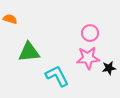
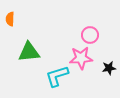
orange semicircle: rotated 104 degrees counterclockwise
pink circle: moved 2 px down
pink star: moved 7 px left
cyan L-shape: rotated 80 degrees counterclockwise
